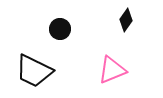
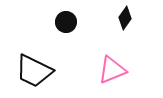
black diamond: moved 1 px left, 2 px up
black circle: moved 6 px right, 7 px up
